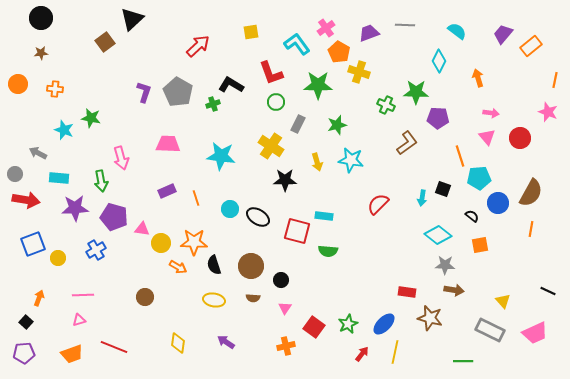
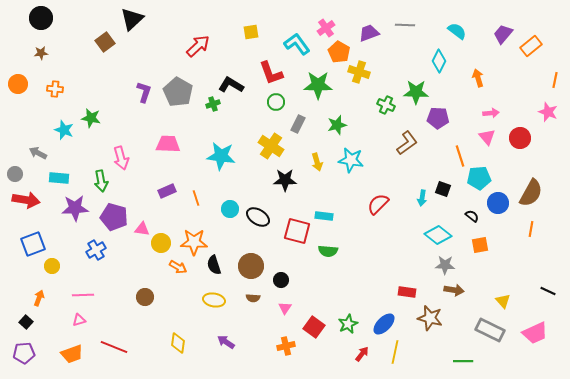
pink arrow at (491, 113): rotated 14 degrees counterclockwise
yellow circle at (58, 258): moved 6 px left, 8 px down
